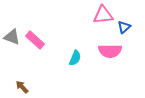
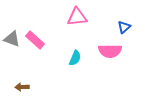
pink triangle: moved 26 px left, 2 px down
gray triangle: moved 2 px down
brown arrow: rotated 48 degrees counterclockwise
